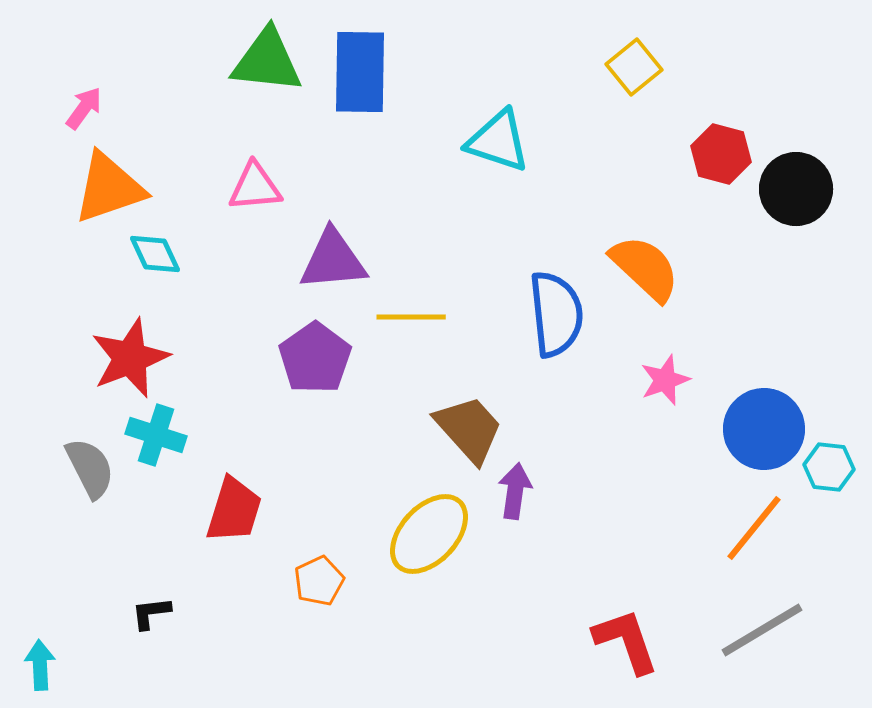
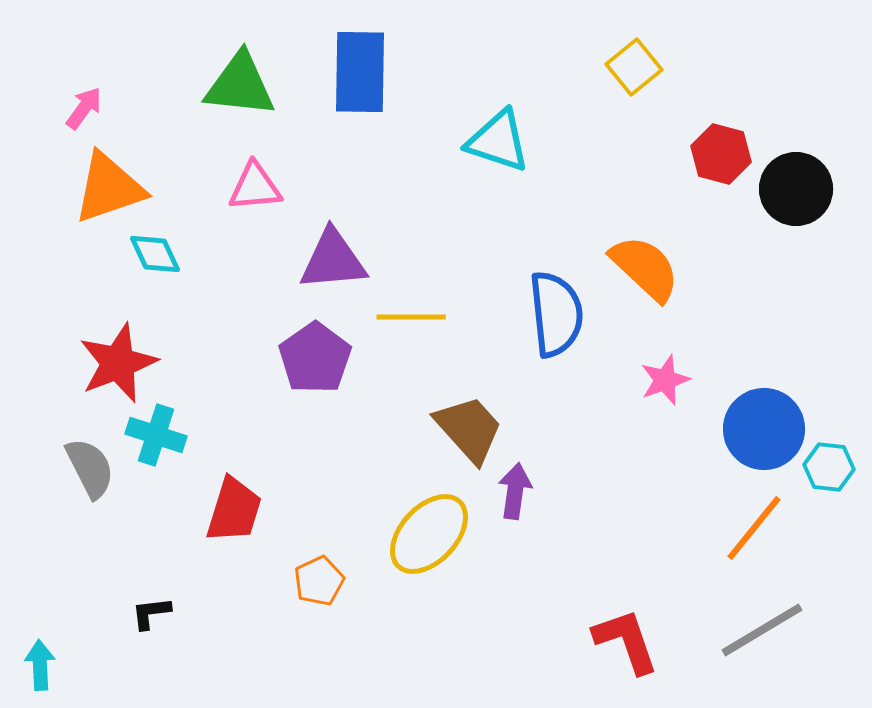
green triangle: moved 27 px left, 24 px down
red star: moved 12 px left, 5 px down
